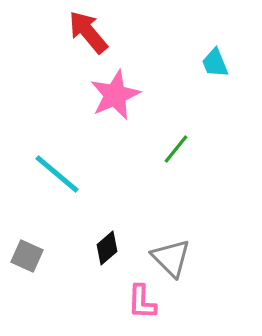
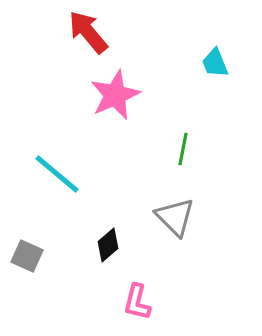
green line: moved 7 px right; rotated 28 degrees counterclockwise
black diamond: moved 1 px right, 3 px up
gray triangle: moved 4 px right, 41 px up
pink L-shape: moved 5 px left; rotated 12 degrees clockwise
